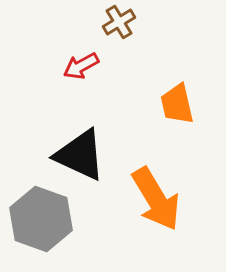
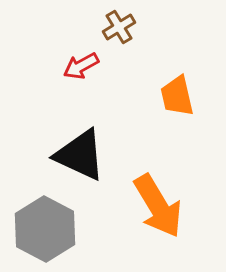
brown cross: moved 5 px down
orange trapezoid: moved 8 px up
orange arrow: moved 2 px right, 7 px down
gray hexagon: moved 4 px right, 10 px down; rotated 8 degrees clockwise
